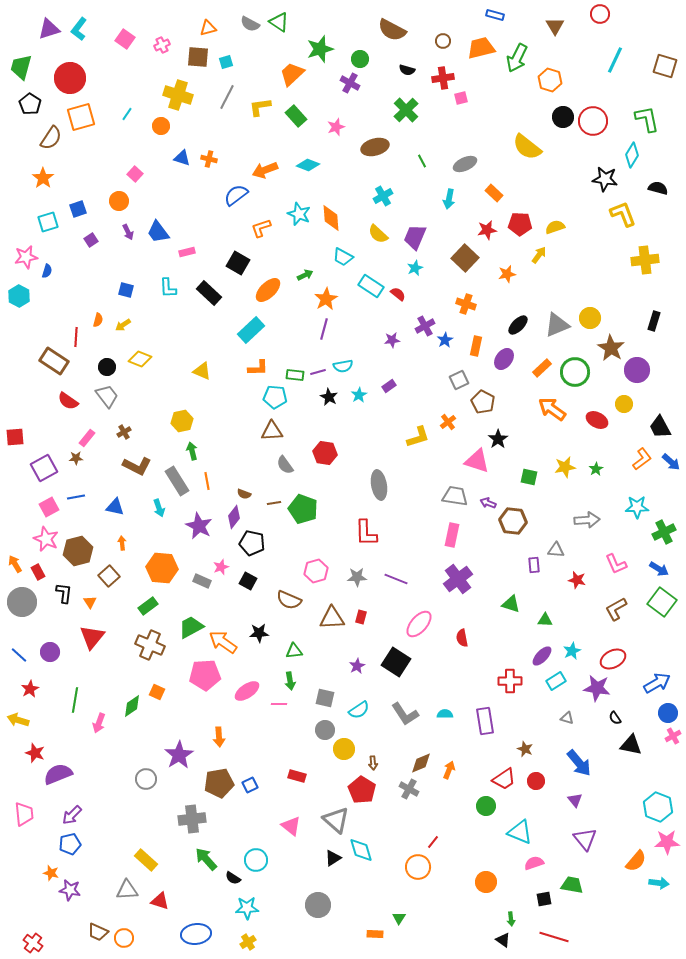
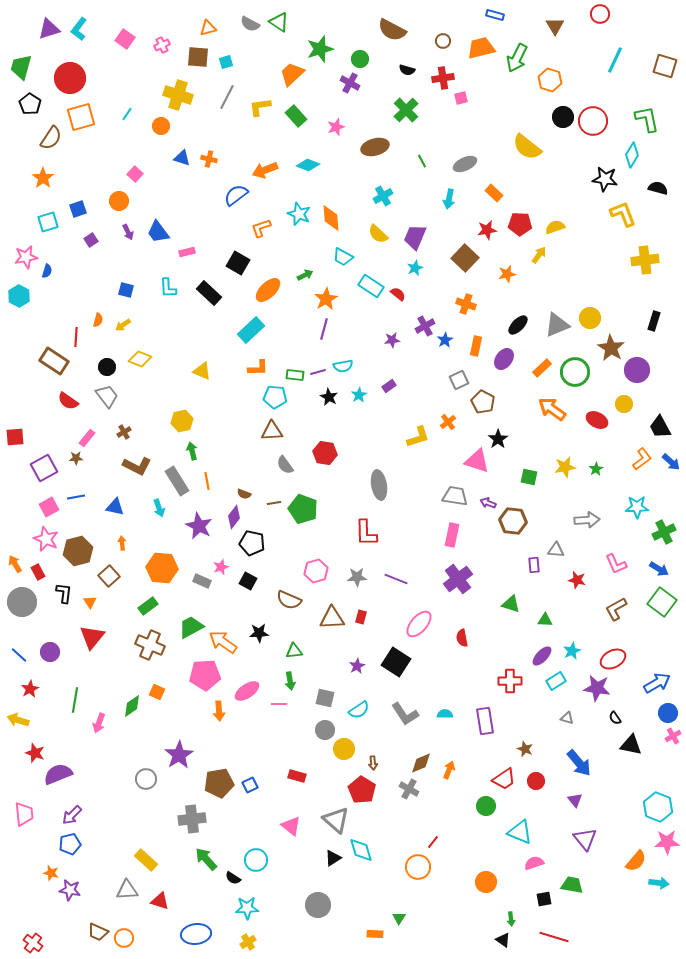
orange arrow at (219, 737): moved 26 px up
